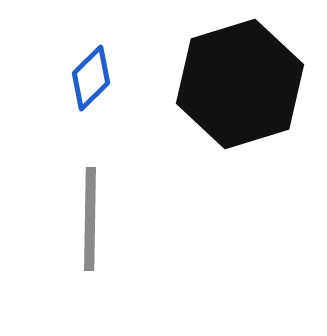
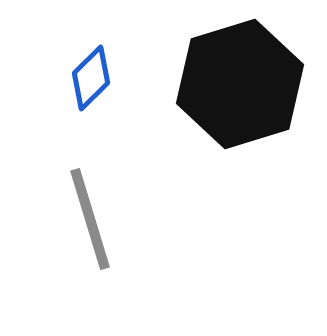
gray line: rotated 18 degrees counterclockwise
